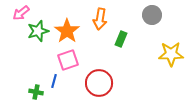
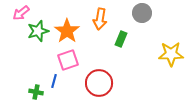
gray circle: moved 10 px left, 2 px up
